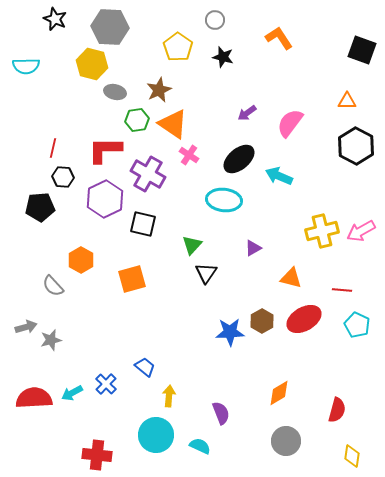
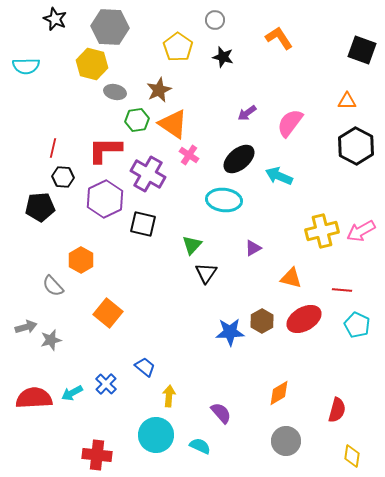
orange square at (132, 279): moved 24 px left, 34 px down; rotated 36 degrees counterclockwise
purple semicircle at (221, 413): rotated 20 degrees counterclockwise
